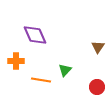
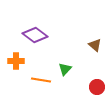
purple diamond: rotated 30 degrees counterclockwise
brown triangle: moved 3 px left, 2 px up; rotated 24 degrees counterclockwise
green triangle: moved 1 px up
